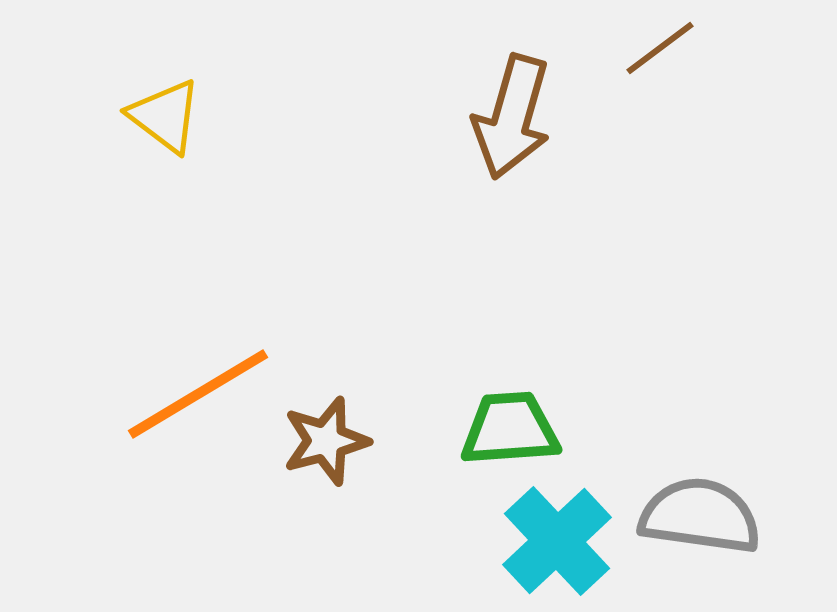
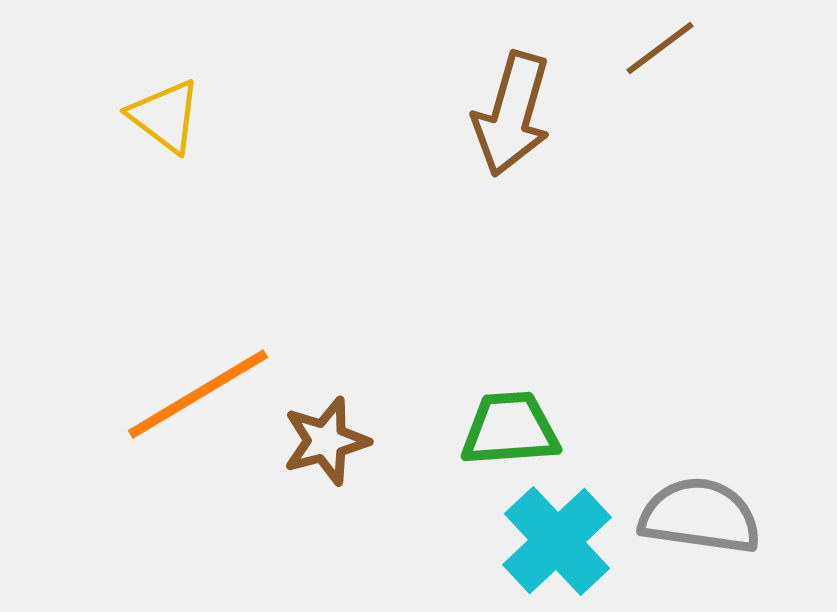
brown arrow: moved 3 px up
